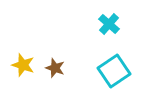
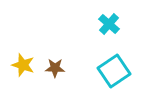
brown star: rotated 18 degrees counterclockwise
